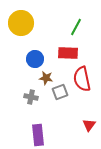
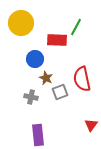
red rectangle: moved 11 px left, 13 px up
brown star: rotated 16 degrees clockwise
red triangle: moved 2 px right
